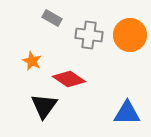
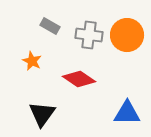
gray rectangle: moved 2 px left, 8 px down
orange circle: moved 3 px left
red diamond: moved 10 px right
black triangle: moved 2 px left, 8 px down
